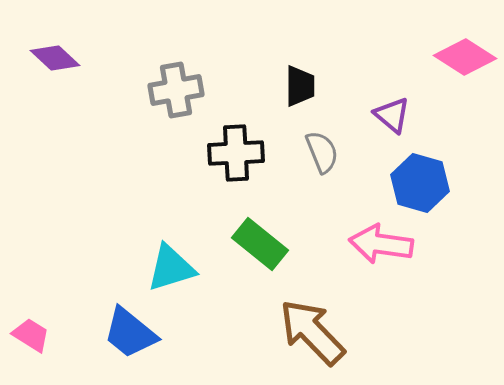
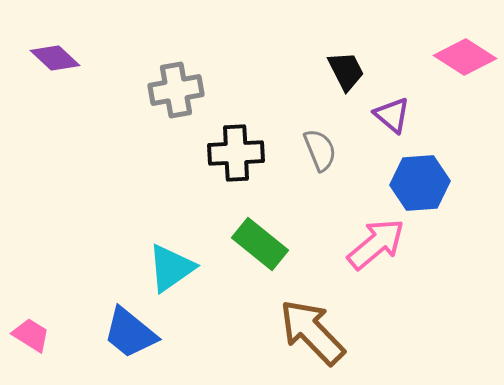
black trapezoid: moved 46 px right, 15 px up; rotated 27 degrees counterclockwise
gray semicircle: moved 2 px left, 2 px up
blue hexagon: rotated 20 degrees counterclockwise
pink arrow: moved 5 px left; rotated 132 degrees clockwise
cyan triangle: rotated 18 degrees counterclockwise
